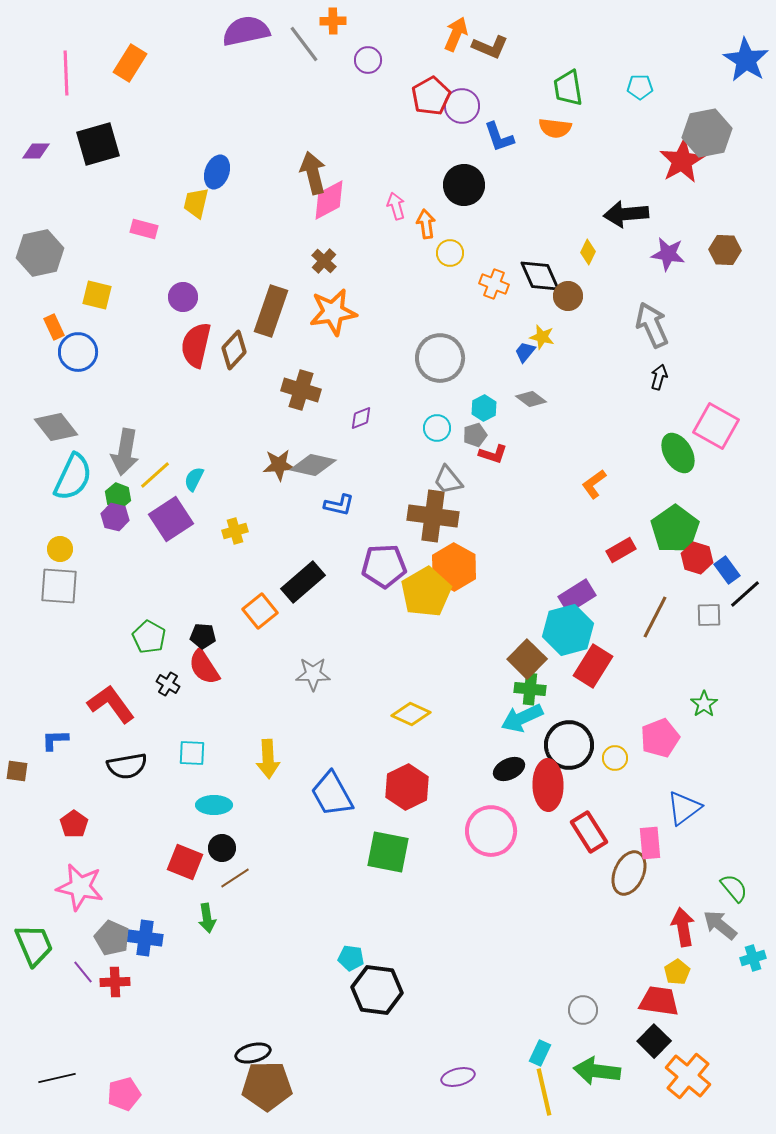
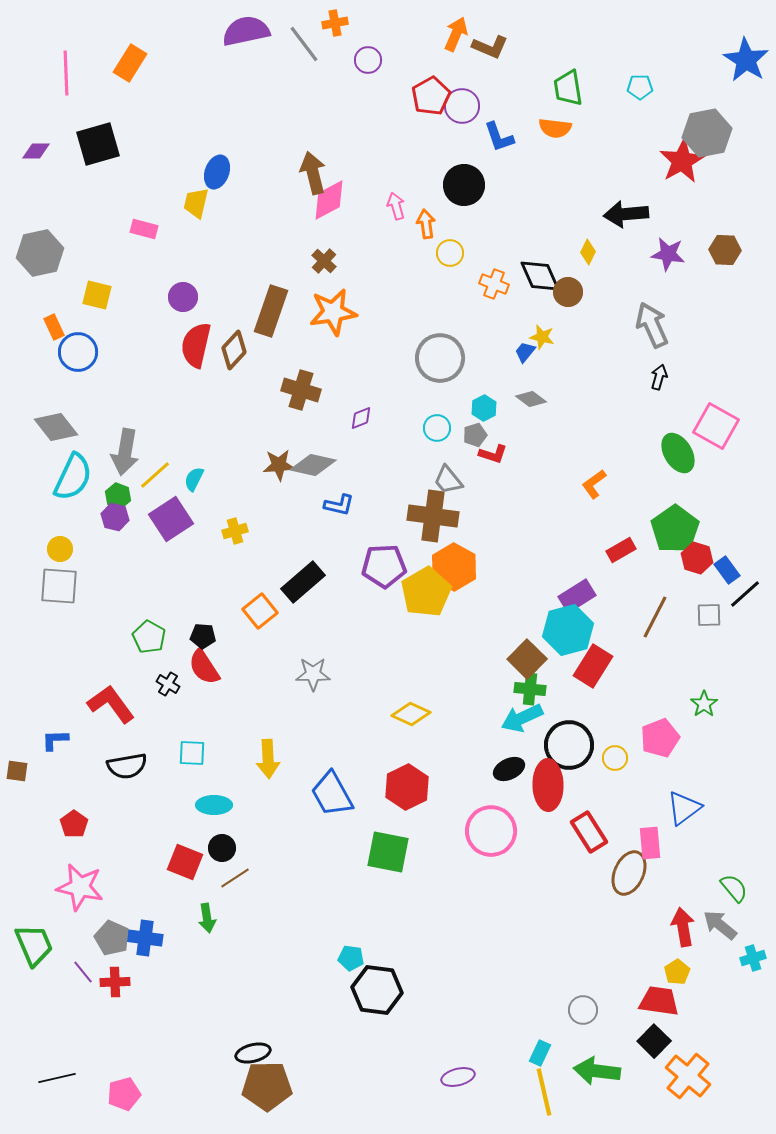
orange cross at (333, 21): moved 2 px right, 2 px down; rotated 10 degrees counterclockwise
brown circle at (568, 296): moved 4 px up
